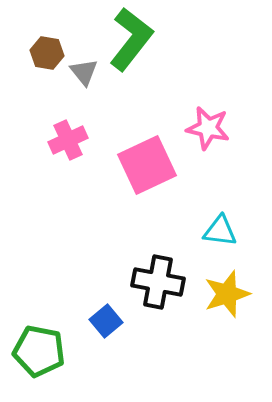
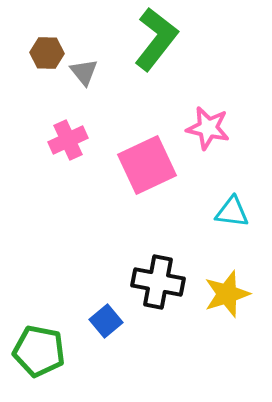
green L-shape: moved 25 px right
brown hexagon: rotated 8 degrees counterclockwise
cyan triangle: moved 12 px right, 19 px up
